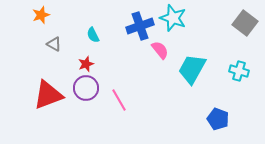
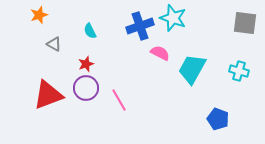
orange star: moved 2 px left
gray square: rotated 30 degrees counterclockwise
cyan semicircle: moved 3 px left, 4 px up
pink semicircle: moved 3 px down; rotated 24 degrees counterclockwise
